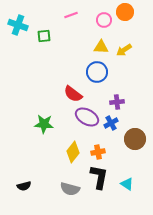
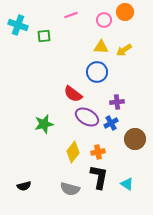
green star: rotated 18 degrees counterclockwise
